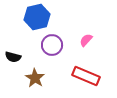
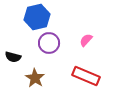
purple circle: moved 3 px left, 2 px up
